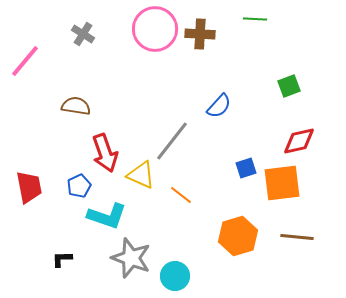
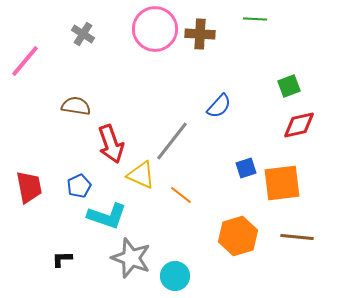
red diamond: moved 16 px up
red arrow: moved 6 px right, 9 px up
